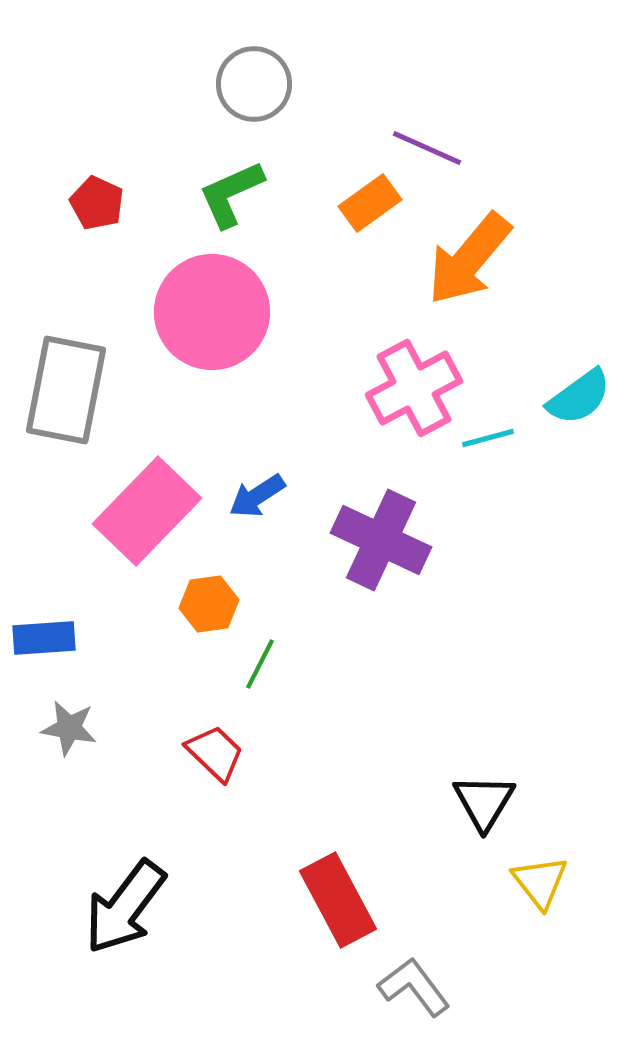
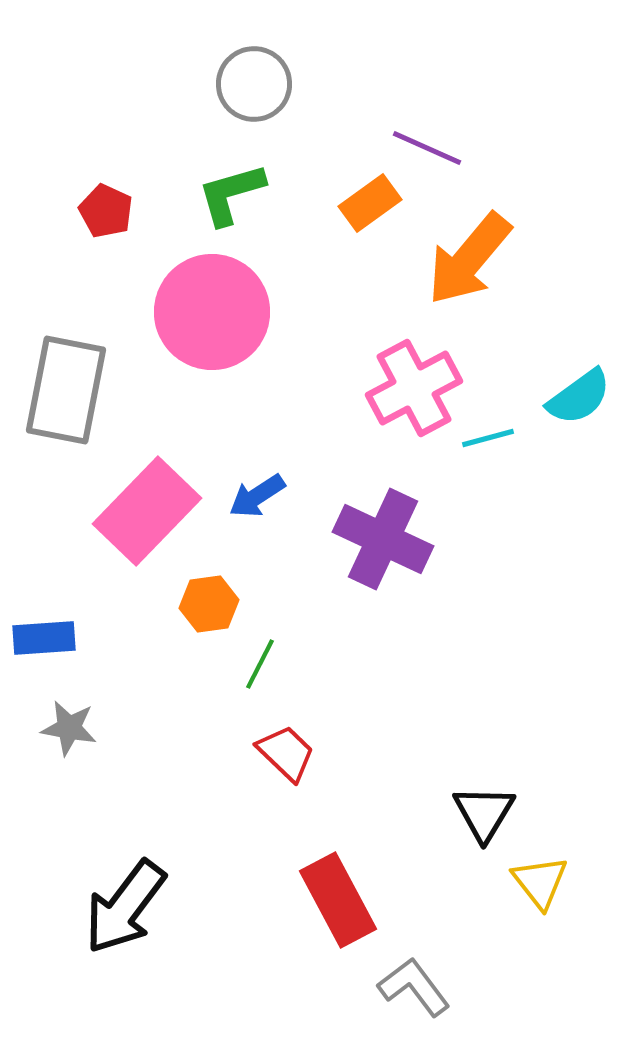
green L-shape: rotated 8 degrees clockwise
red pentagon: moved 9 px right, 8 px down
purple cross: moved 2 px right, 1 px up
red trapezoid: moved 71 px right
black triangle: moved 11 px down
